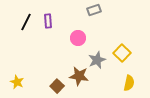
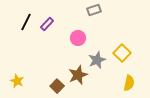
purple rectangle: moved 1 px left, 3 px down; rotated 48 degrees clockwise
brown star: moved 1 px left, 1 px up; rotated 30 degrees counterclockwise
yellow star: moved 1 px up
